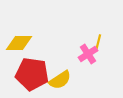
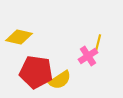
yellow diamond: moved 6 px up; rotated 12 degrees clockwise
pink cross: moved 2 px down
red pentagon: moved 4 px right, 2 px up
